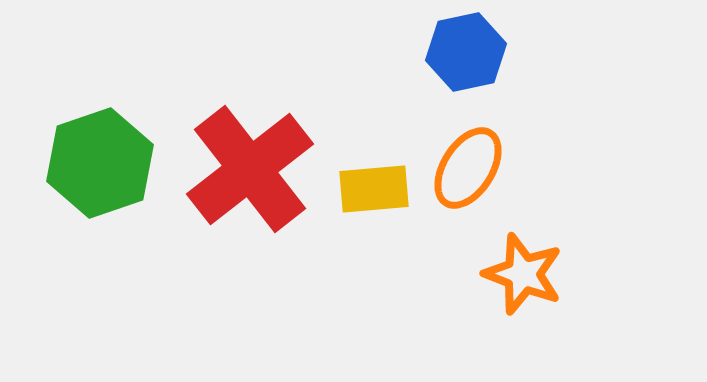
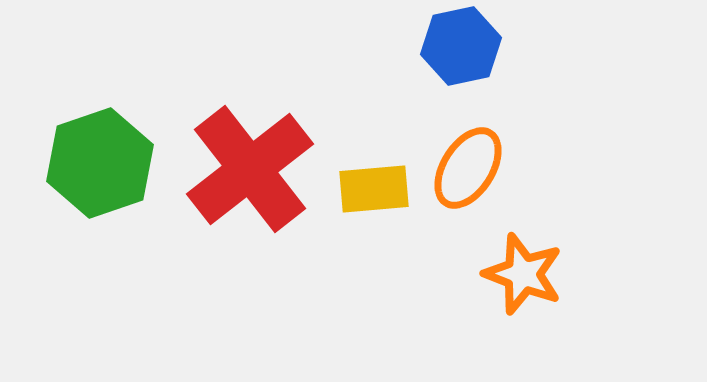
blue hexagon: moved 5 px left, 6 px up
